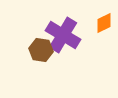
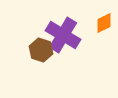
brown hexagon: rotated 10 degrees clockwise
